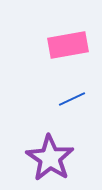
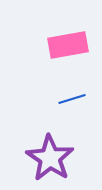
blue line: rotated 8 degrees clockwise
